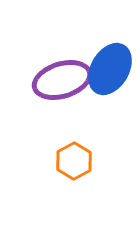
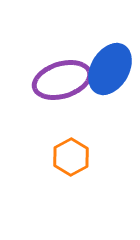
orange hexagon: moved 3 px left, 4 px up
